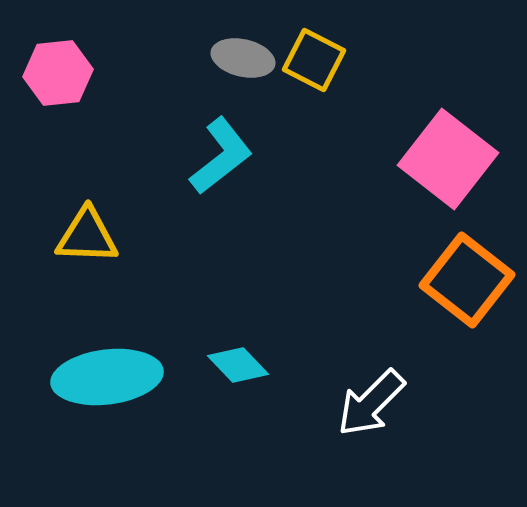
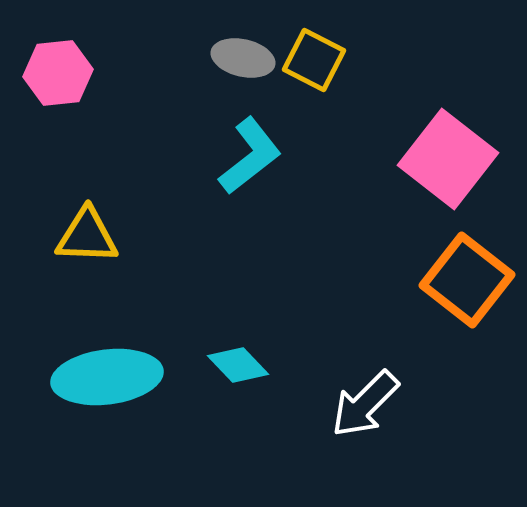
cyan L-shape: moved 29 px right
white arrow: moved 6 px left, 1 px down
